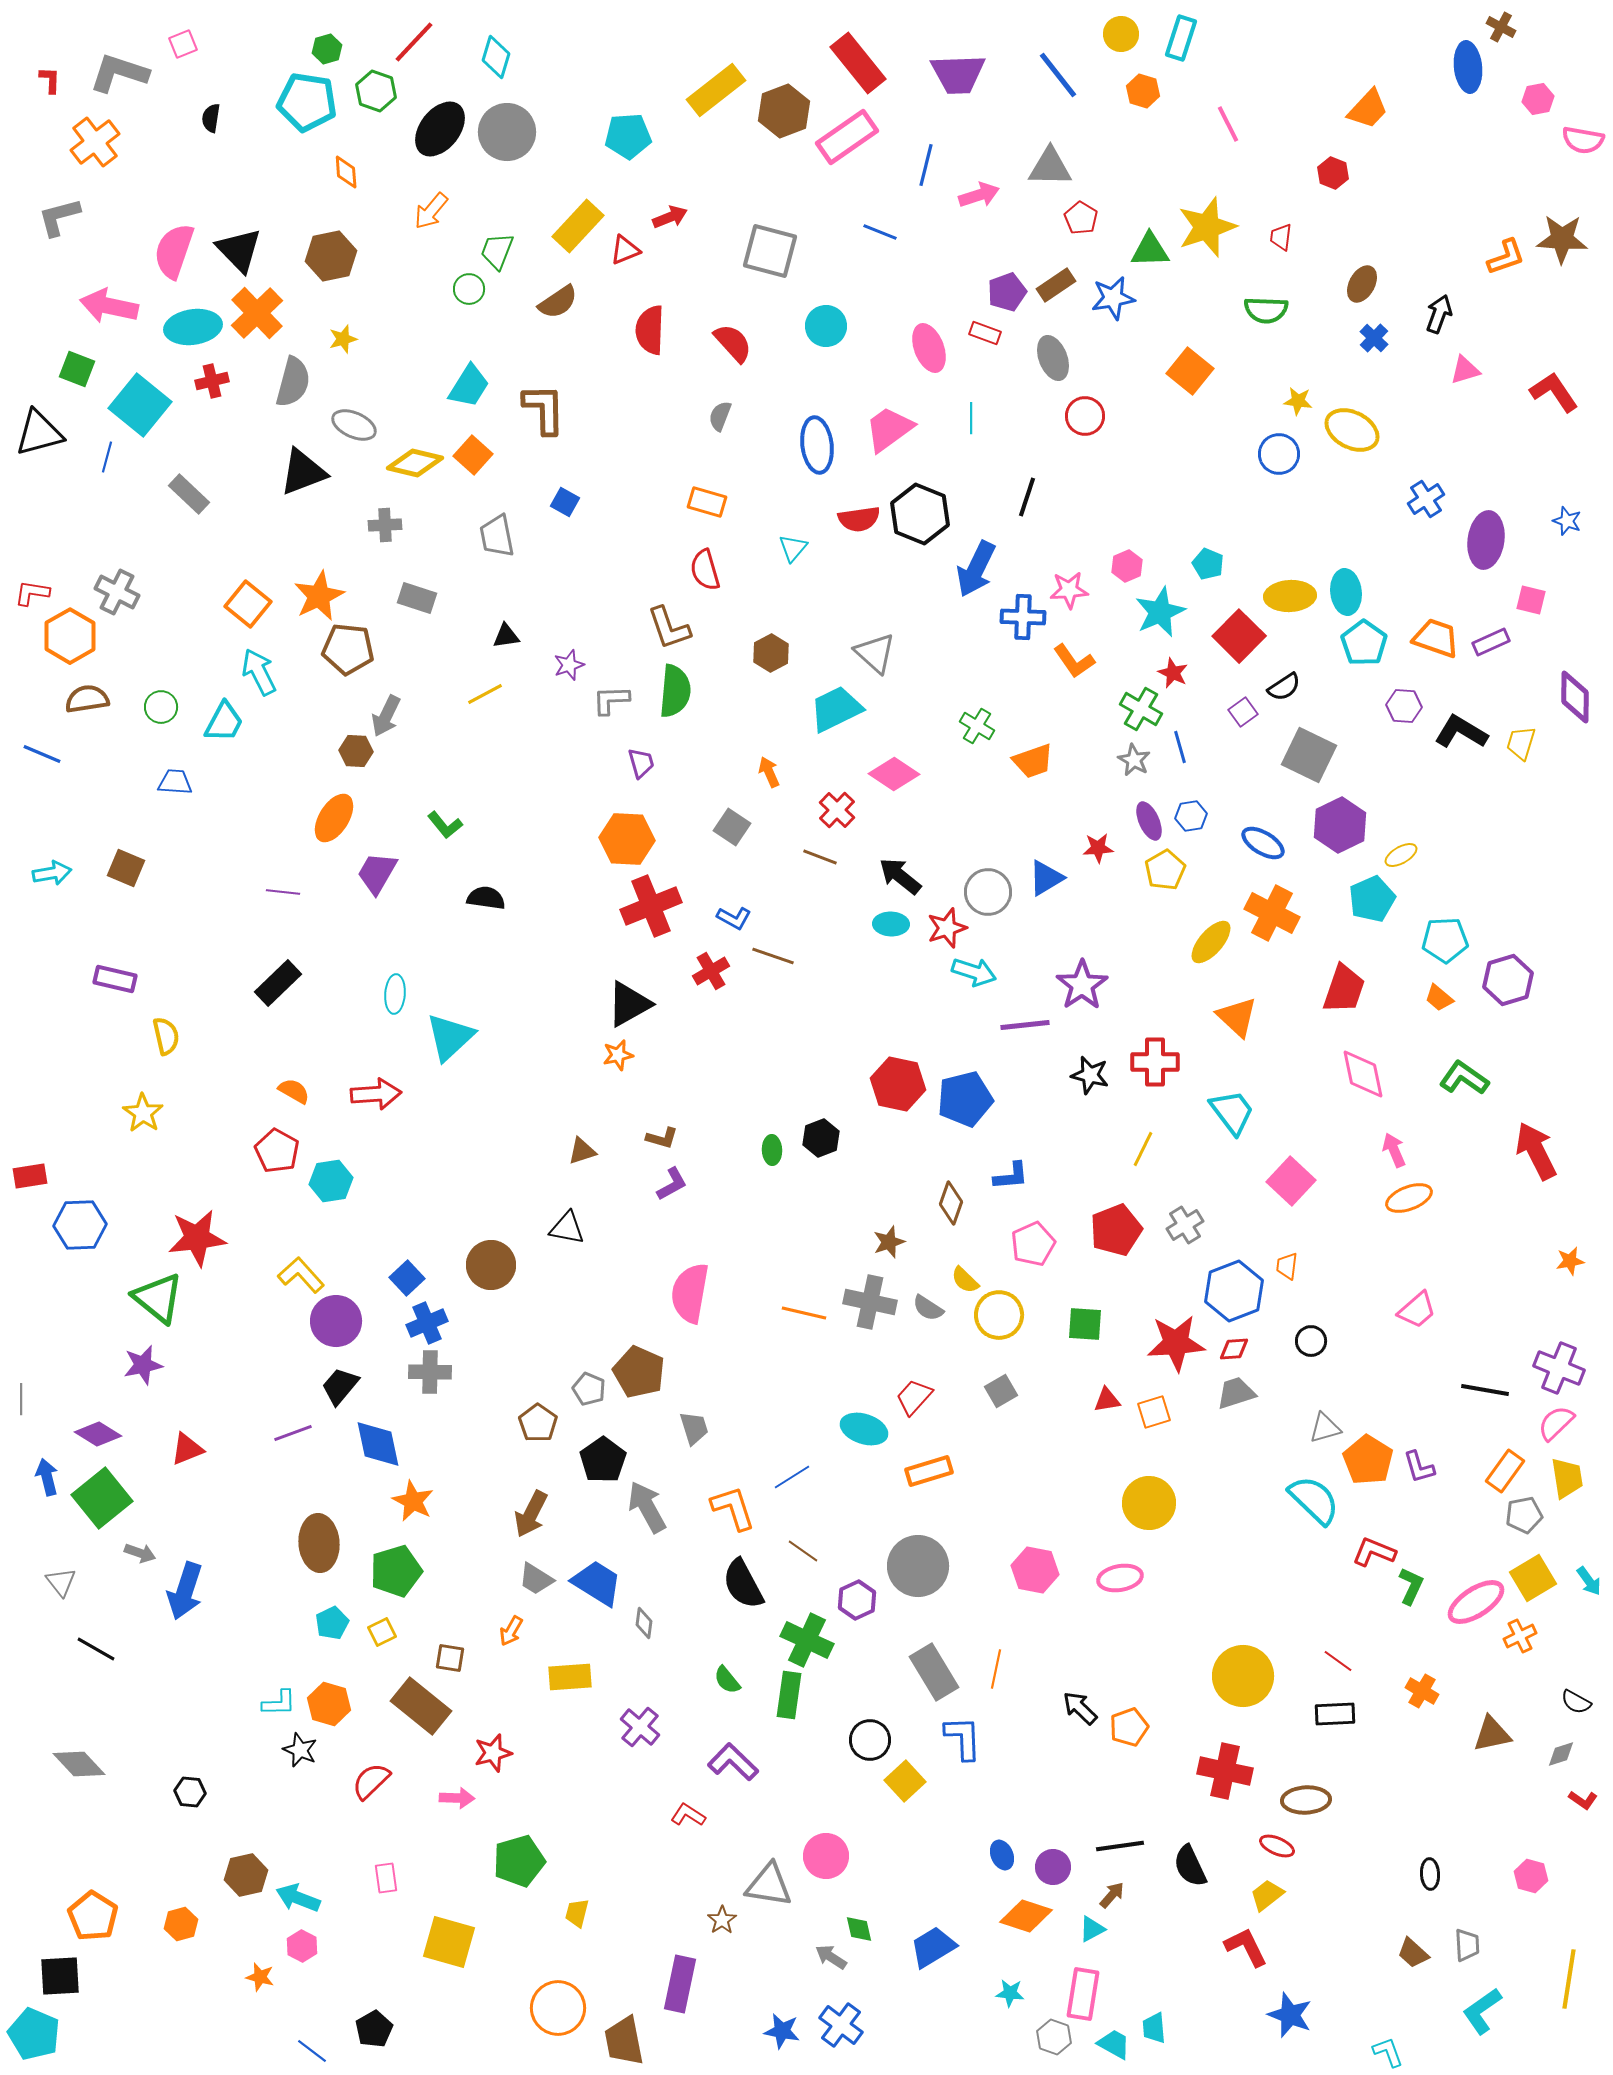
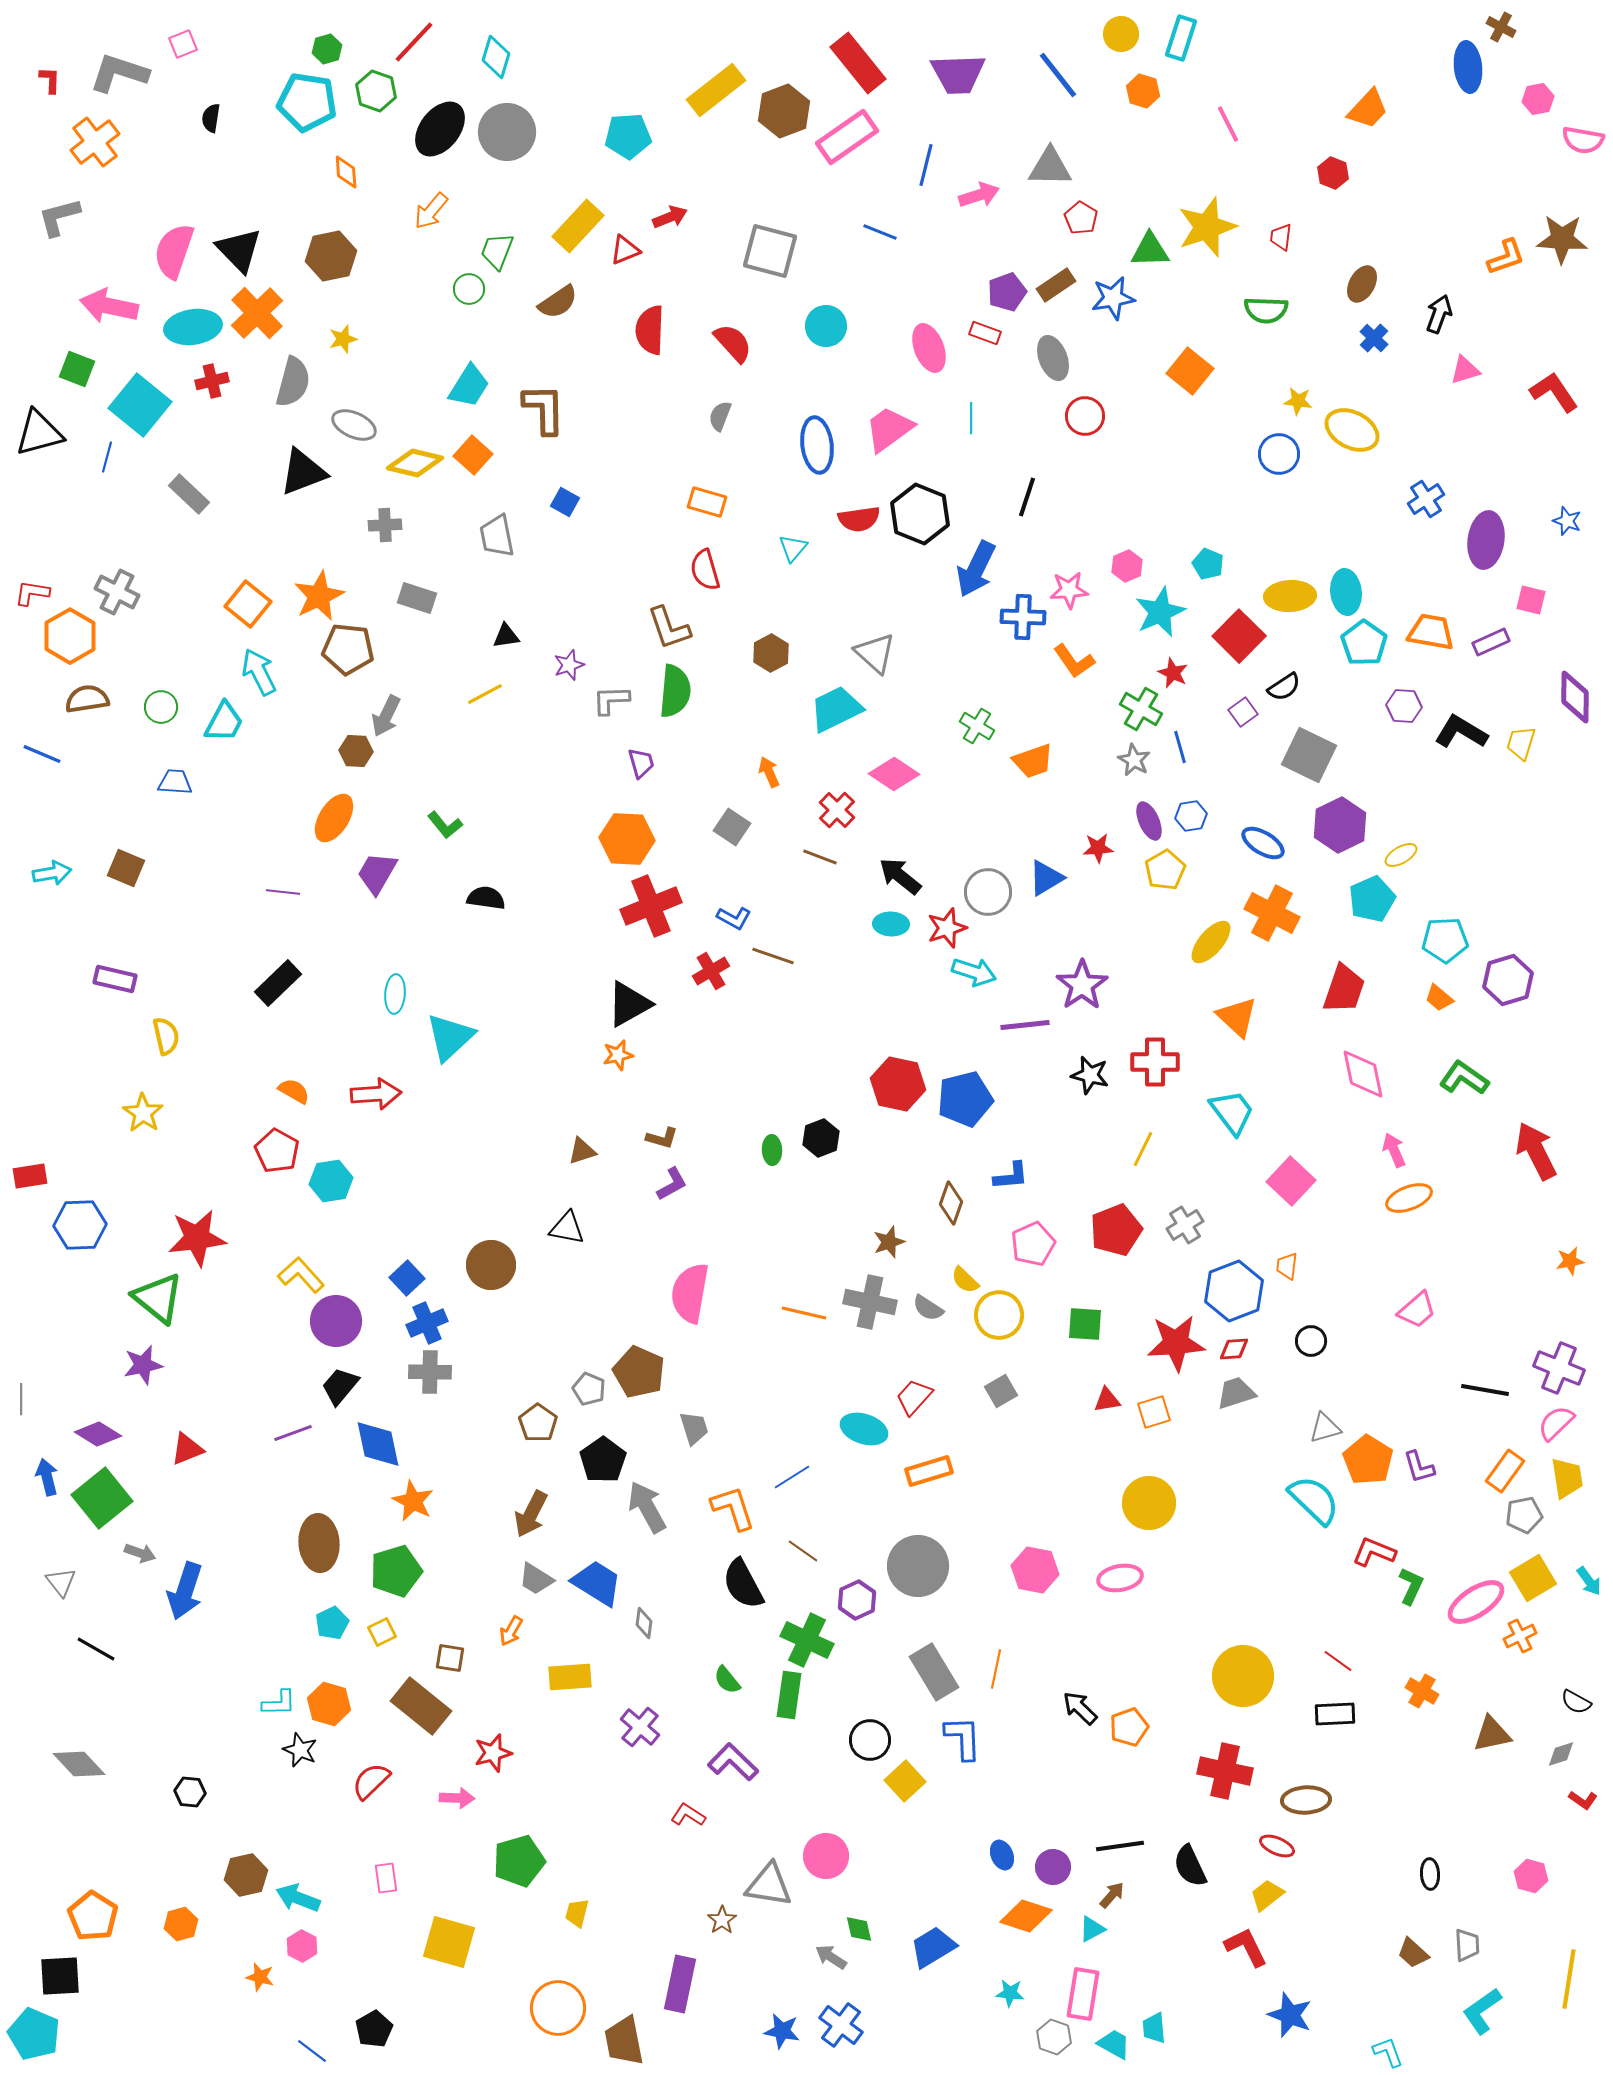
orange trapezoid at (1436, 638): moved 5 px left, 6 px up; rotated 9 degrees counterclockwise
